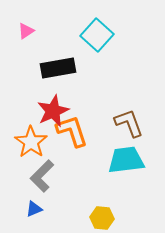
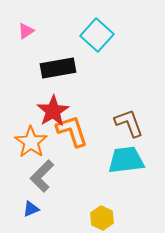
red star: rotated 8 degrees counterclockwise
blue triangle: moved 3 px left
yellow hexagon: rotated 20 degrees clockwise
